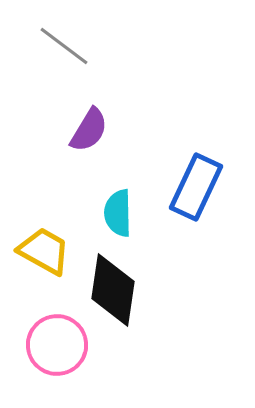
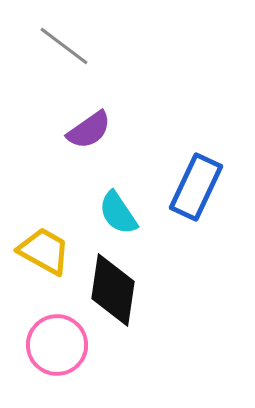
purple semicircle: rotated 24 degrees clockwise
cyan semicircle: rotated 33 degrees counterclockwise
